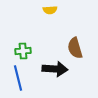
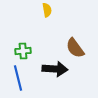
yellow semicircle: moved 3 px left; rotated 96 degrees counterclockwise
brown semicircle: rotated 20 degrees counterclockwise
